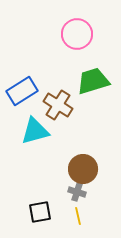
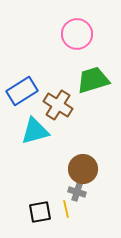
green trapezoid: moved 1 px up
yellow line: moved 12 px left, 7 px up
